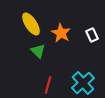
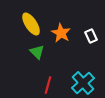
white rectangle: moved 1 px left, 1 px down
green triangle: moved 1 px left, 1 px down
